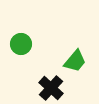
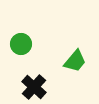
black cross: moved 17 px left, 1 px up
